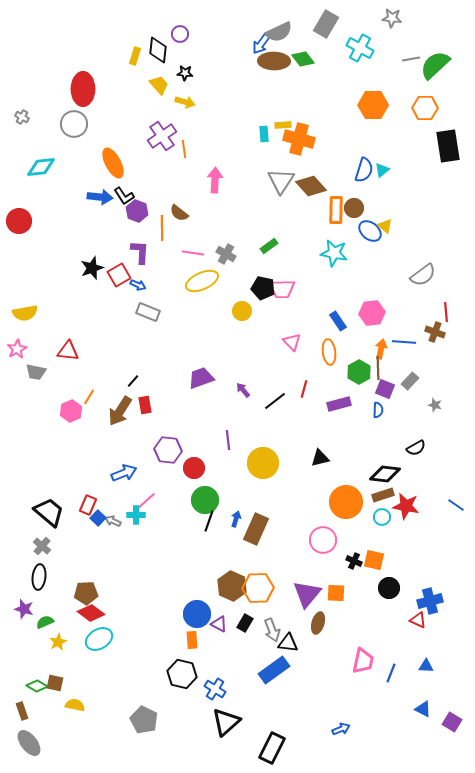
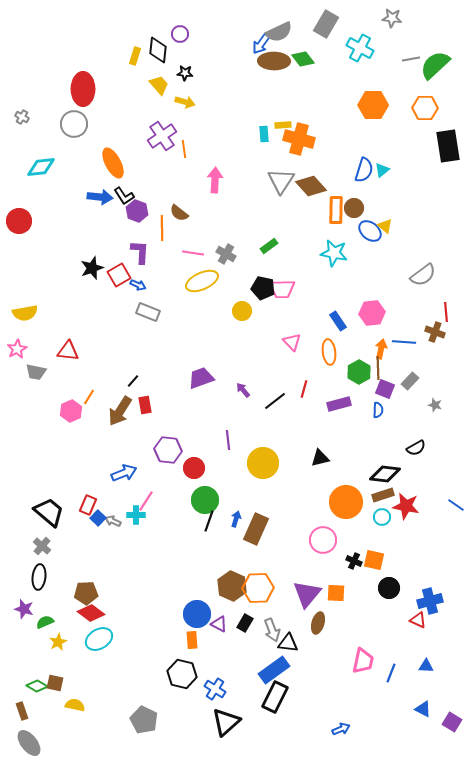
pink line at (146, 501): rotated 15 degrees counterclockwise
black rectangle at (272, 748): moved 3 px right, 51 px up
